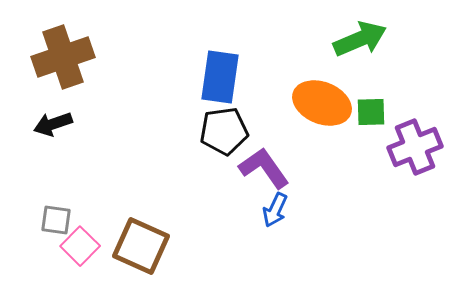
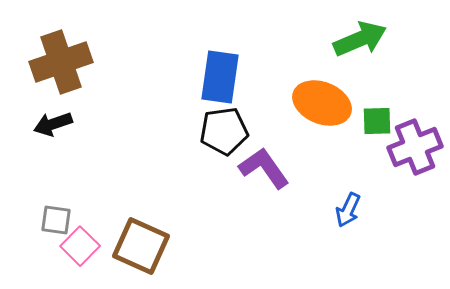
brown cross: moved 2 px left, 5 px down
green square: moved 6 px right, 9 px down
blue arrow: moved 73 px right
